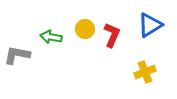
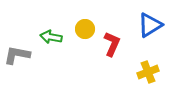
red L-shape: moved 9 px down
yellow cross: moved 3 px right
